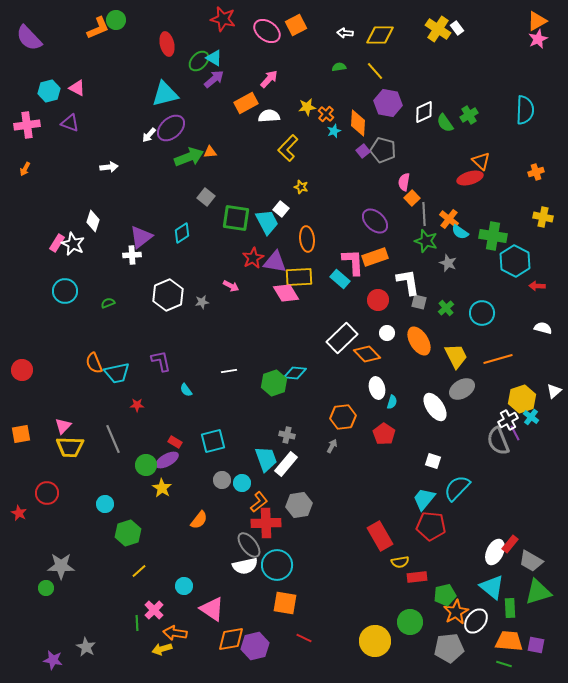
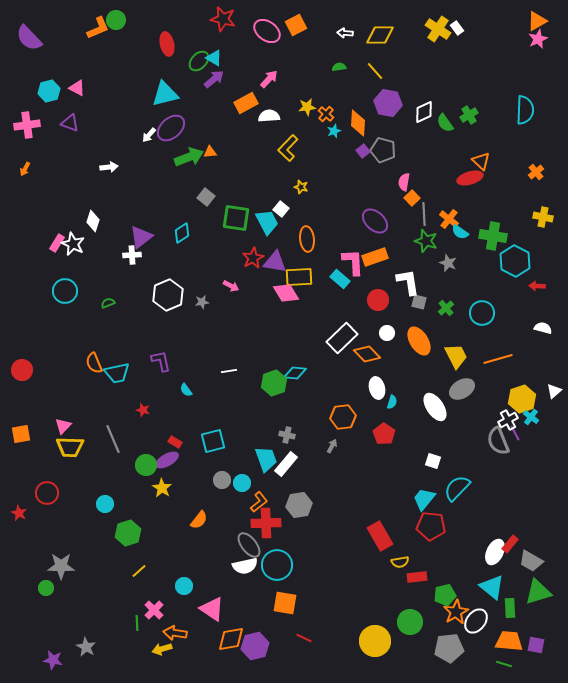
orange cross at (536, 172): rotated 21 degrees counterclockwise
red star at (137, 405): moved 6 px right, 5 px down; rotated 16 degrees clockwise
